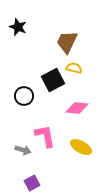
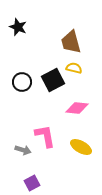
brown trapezoid: moved 4 px right; rotated 40 degrees counterclockwise
black circle: moved 2 px left, 14 px up
